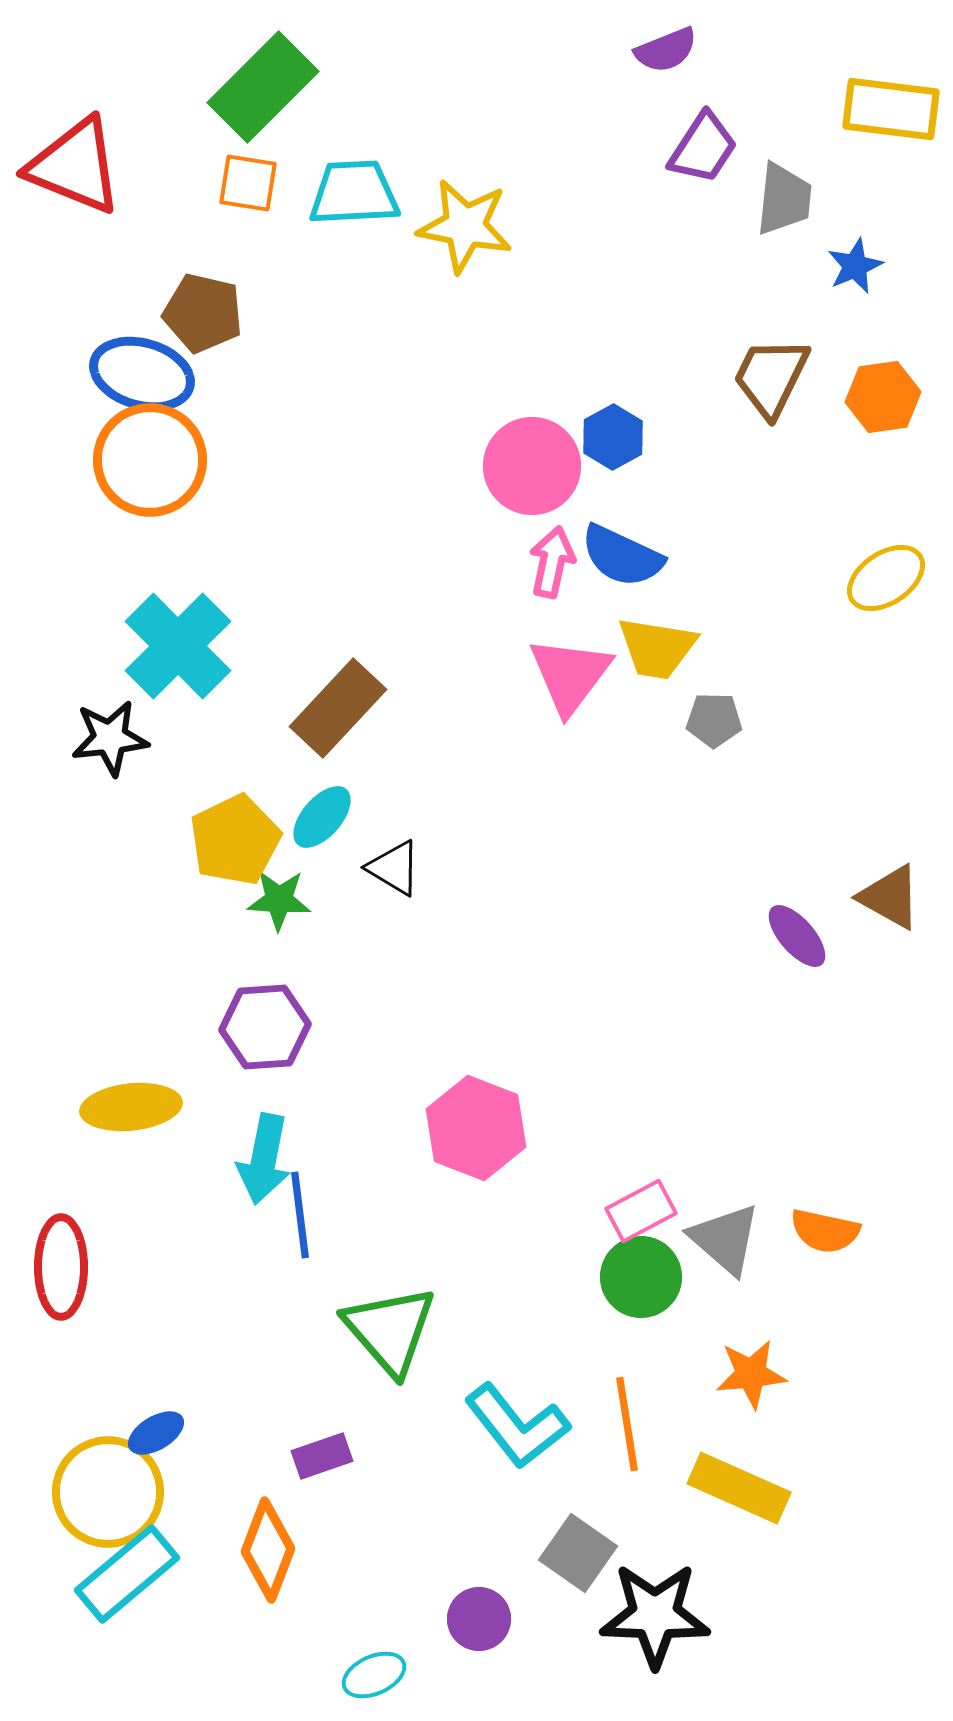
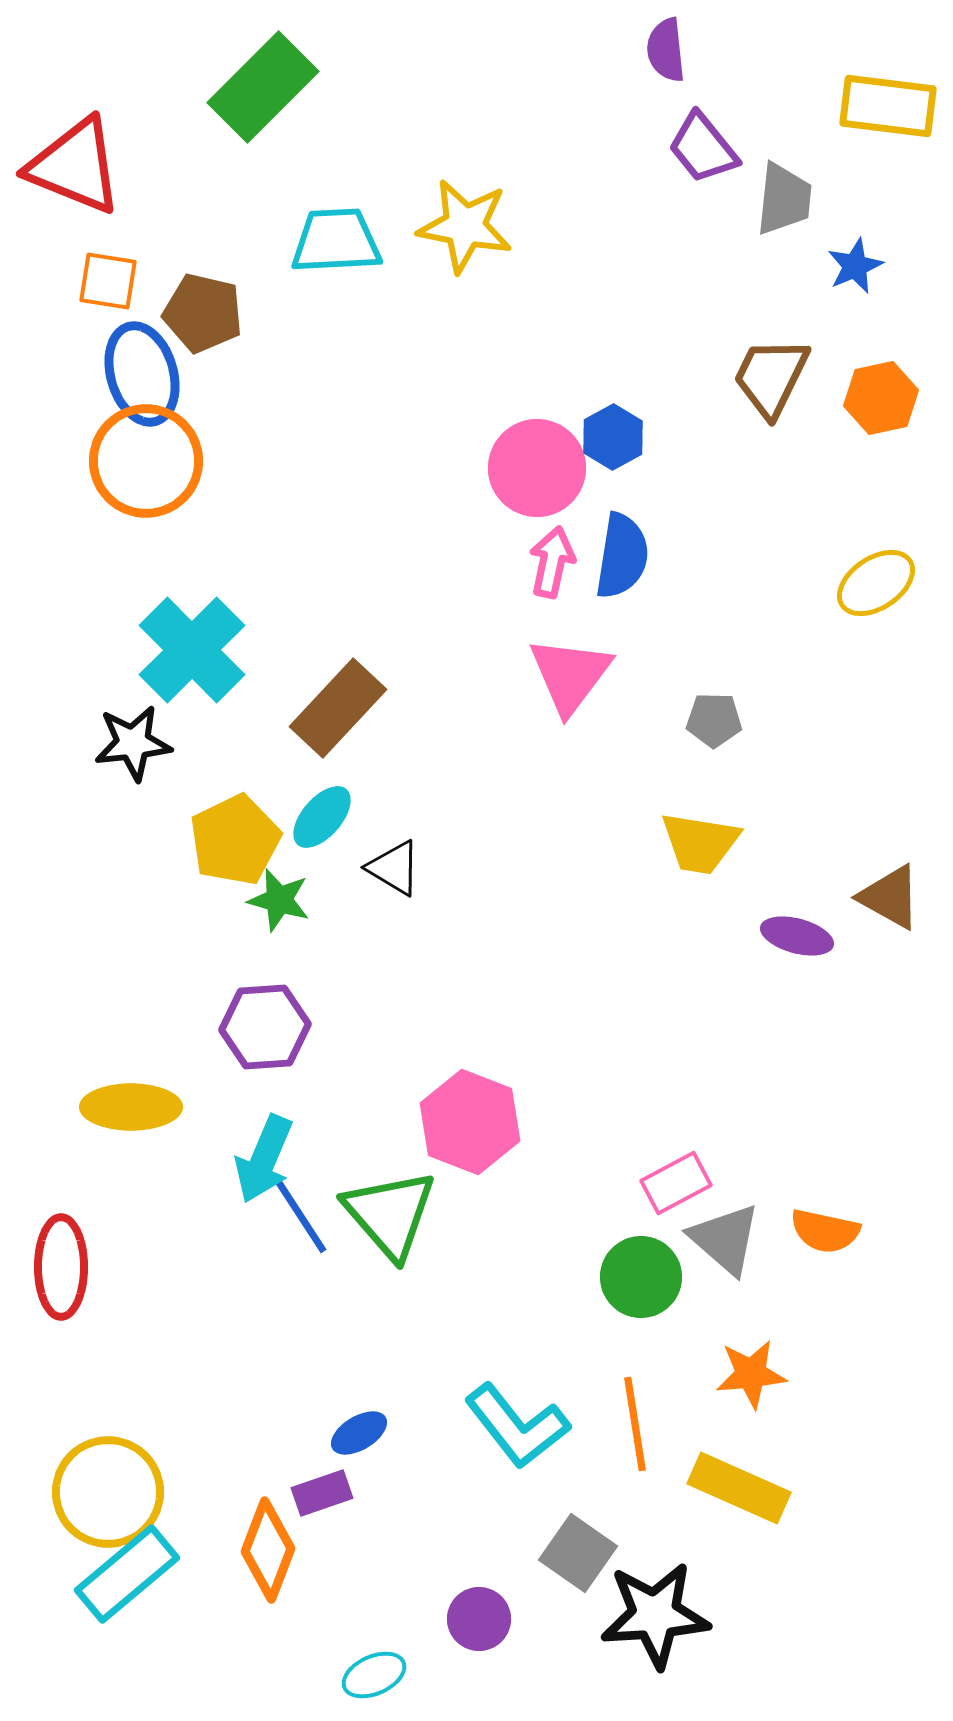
purple semicircle at (666, 50): rotated 106 degrees clockwise
yellow rectangle at (891, 109): moved 3 px left, 3 px up
purple trapezoid at (703, 148): rotated 108 degrees clockwise
orange square at (248, 183): moved 140 px left, 98 px down
cyan trapezoid at (354, 193): moved 18 px left, 48 px down
blue ellipse at (142, 374): rotated 58 degrees clockwise
orange hexagon at (883, 397): moved 2 px left, 1 px down; rotated 4 degrees counterclockwise
orange circle at (150, 460): moved 4 px left, 1 px down
pink circle at (532, 466): moved 5 px right, 2 px down
blue semicircle at (622, 556): rotated 106 degrees counterclockwise
yellow ellipse at (886, 578): moved 10 px left, 5 px down
cyan cross at (178, 646): moved 14 px right, 4 px down
yellow trapezoid at (657, 648): moved 43 px right, 195 px down
black star at (110, 738): moved 23 px right, 5 px down
green star at (279, 900): rotated 12 degrees clockwise
purple ellipse at (797, 936): rotated 34 degrees counterclockwise
yellow ellipse at (131, 1107): rotated 6 degrees clockwise
pink hexagon at (476, 1128): moved 6 px left, 6 px up
cyan arrow at (264, 1159): rotated 12 degrees clockwise
pink rectangle at (641, 1211): moved 35 px right, 28 px up
blue line at (300, 1215): rotated 26 degrees counterclockwise
green triangle at (390, 1330): moved 116 px up
orange line at (627, 1424): moved 8 px right
blue ellipse at (156, 1433): moved 203 px right
purple rectangle at (322, 1456): moved 37 px down
black star at (655, 1615): rotated 6 degrees counterclockwise
